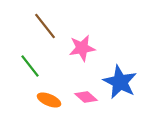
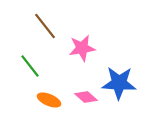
blue star: moved 1 px left, 1 px down; rotated 24 degrees counterclockwise
